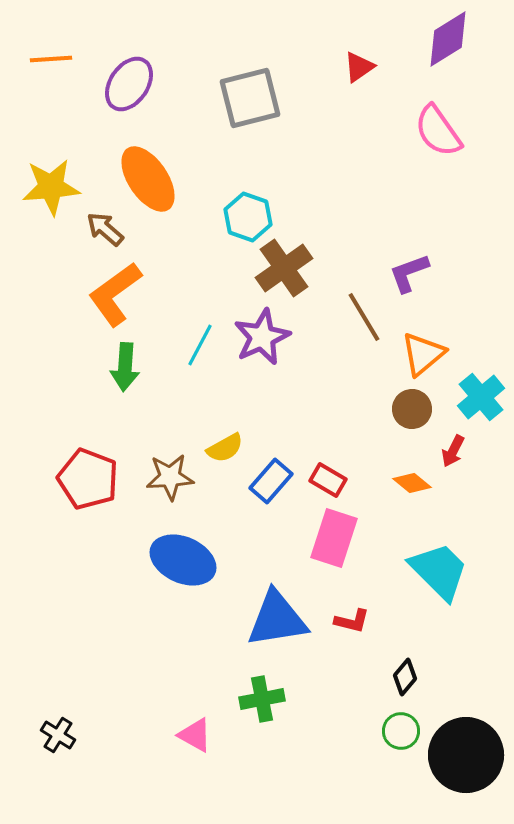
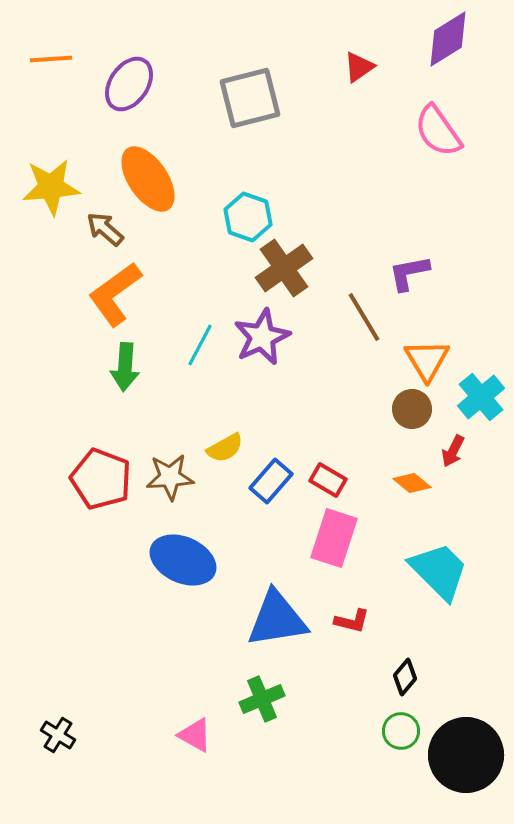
purple L-shape: rotated 9 degrees clockwise
orange triangle: moved 4 px right, 6 px down; rotated 21 degrees counterclockwise
red pentagon: moved 13 px right
green cross: rotated 12 degrees counterclockwise
